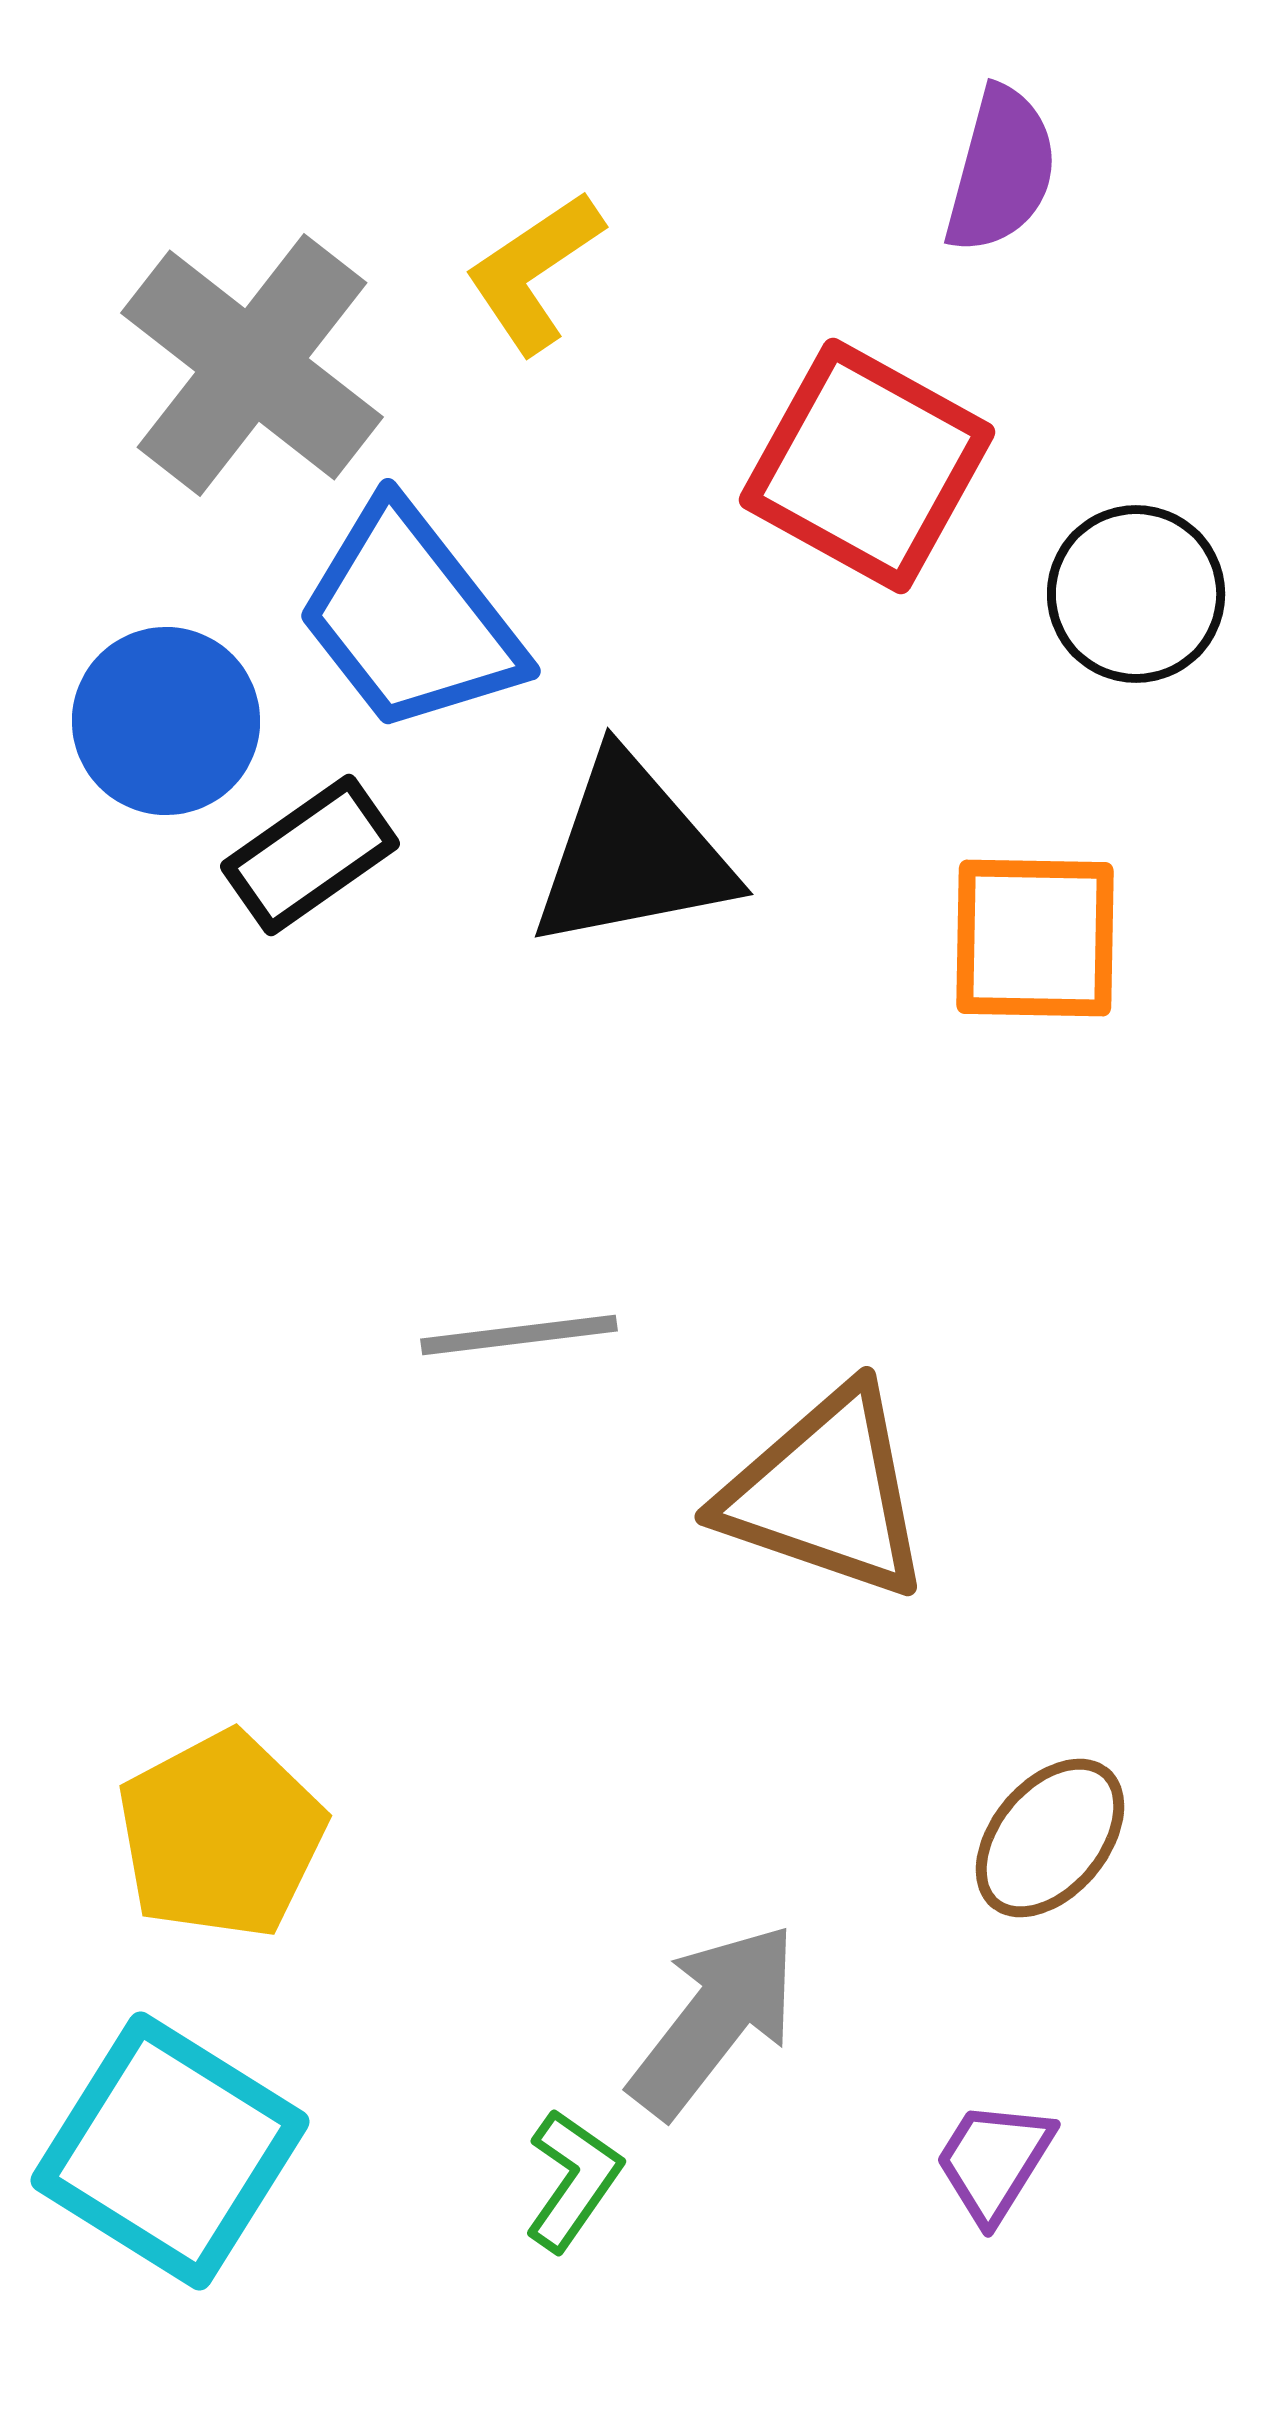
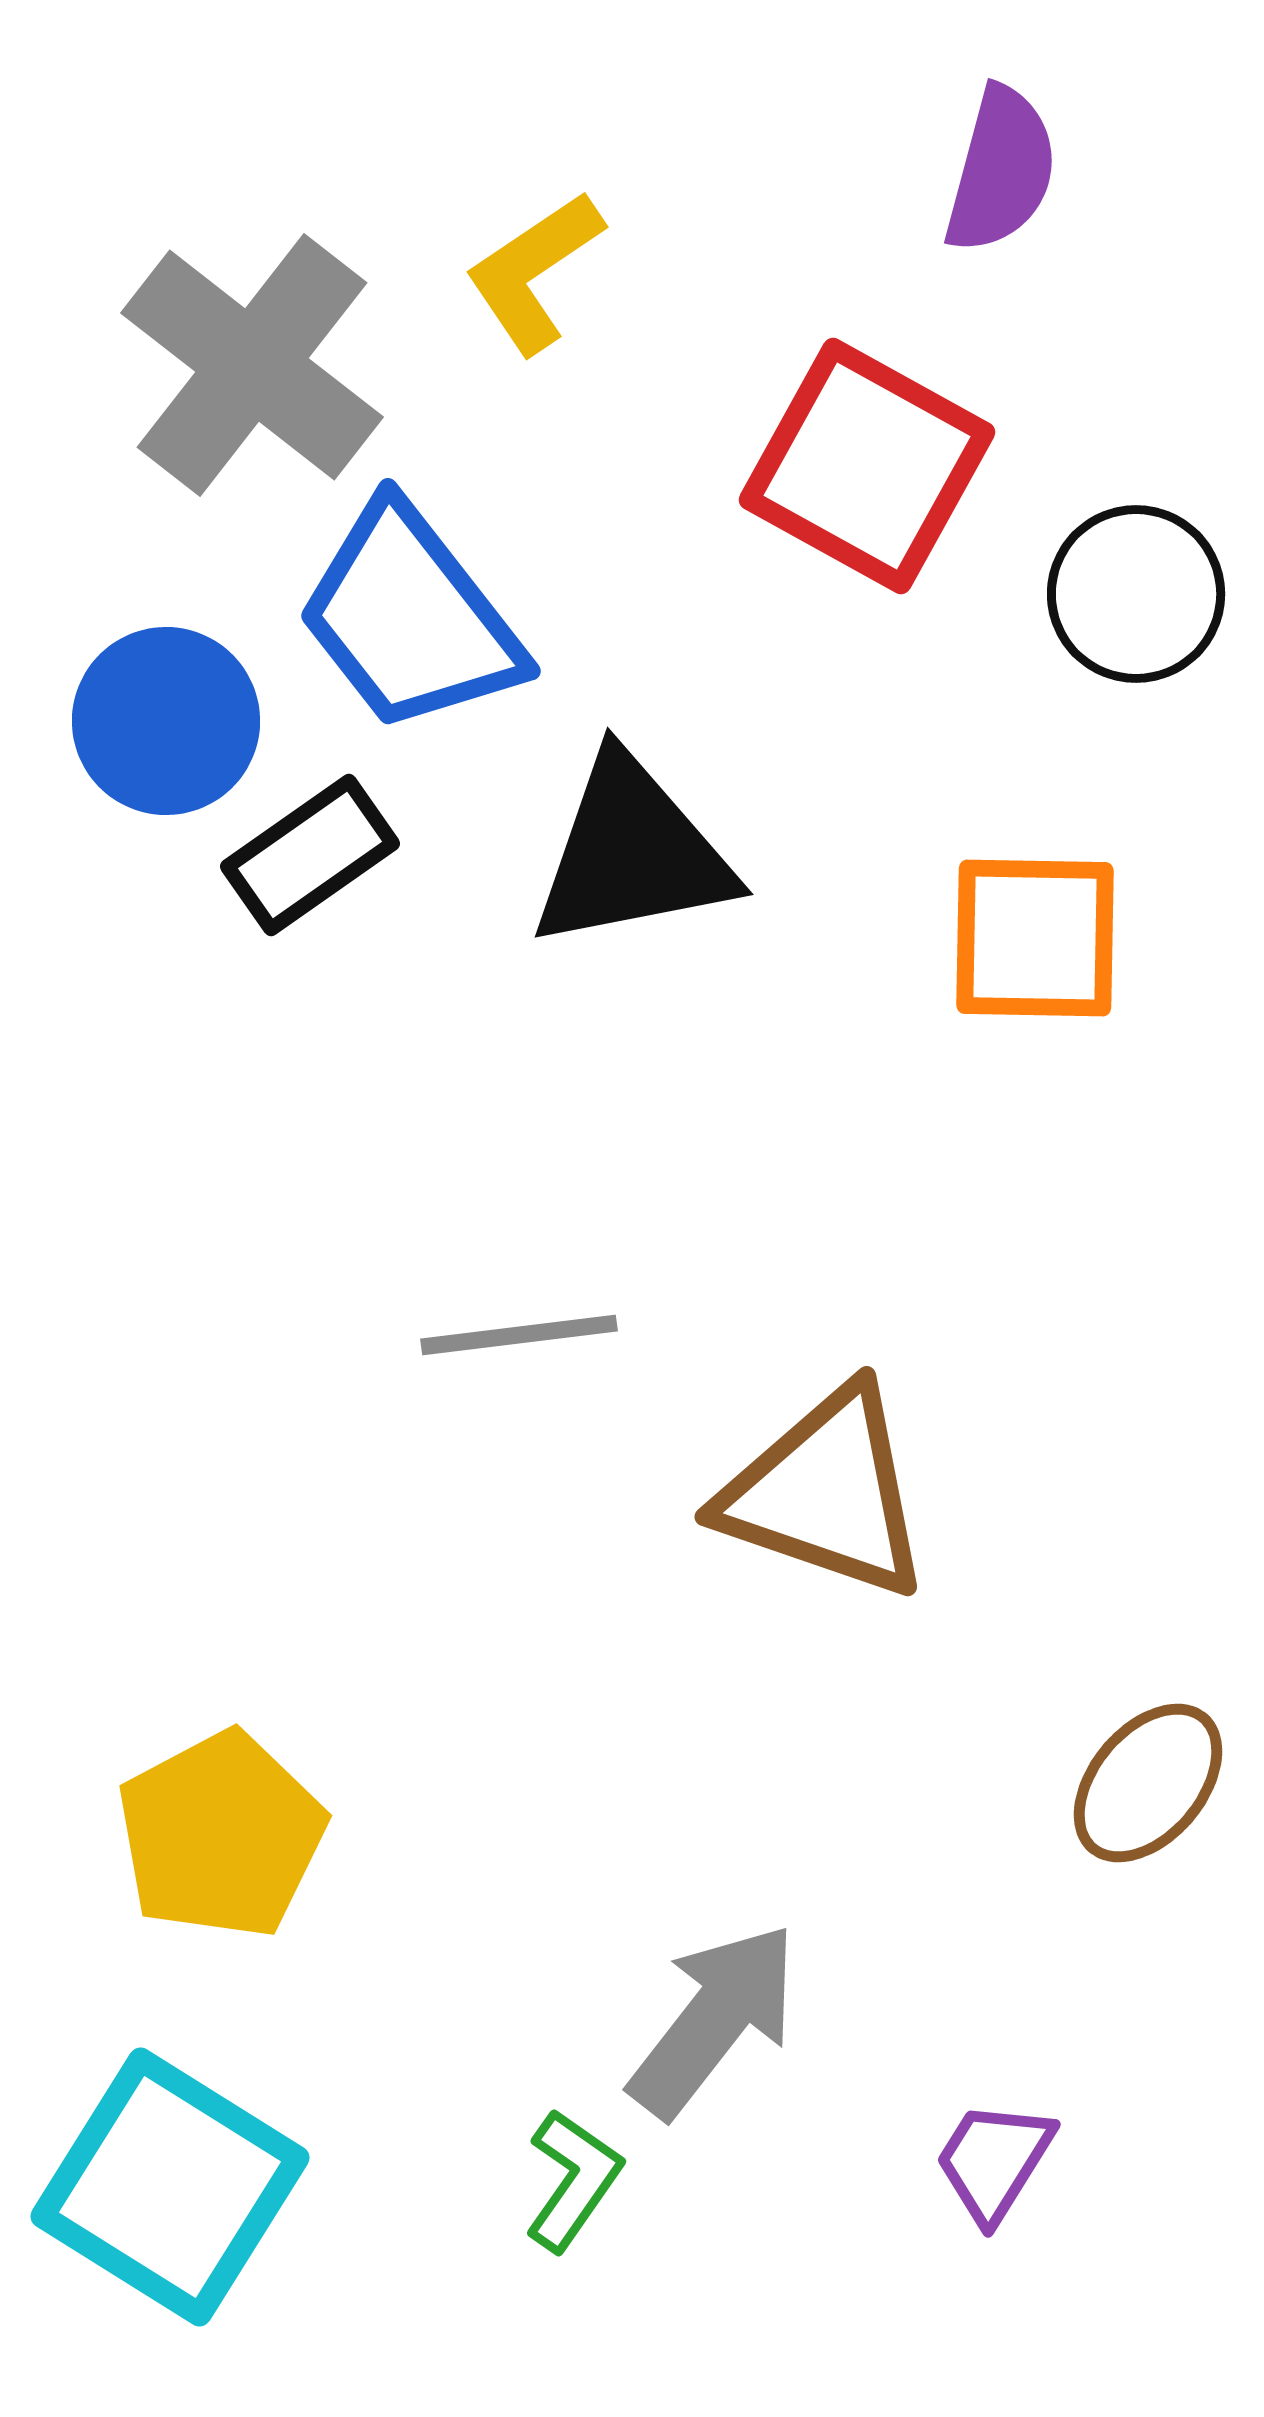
brown ellipse: moved 98 px right, 55 px up
cyan square: moved 36 px down
